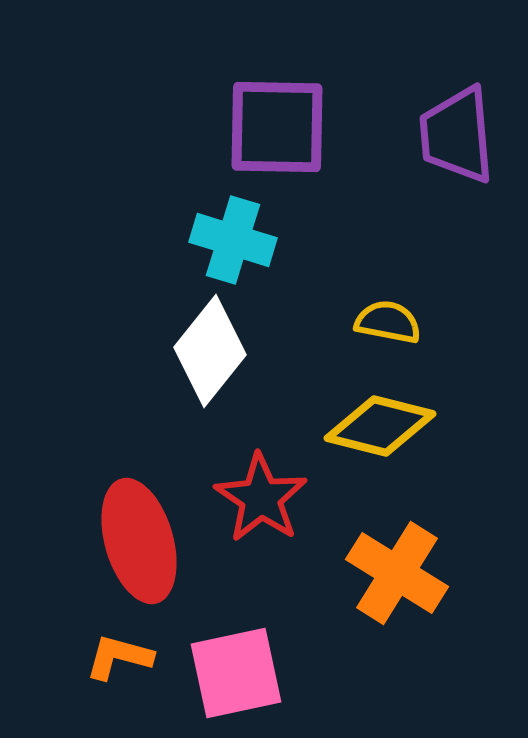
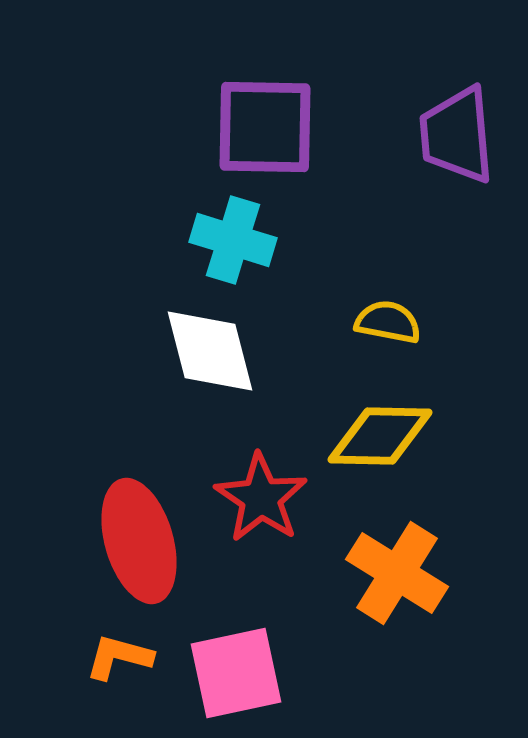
purple square: moved 12 px left
white diamond: rotated 53 degrees counterclockwise
yellow diamond: moved 10 px down; rotated 13 degrees counterclockwise
